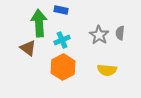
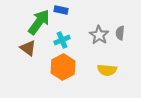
green arrow: moved 1 px up; rotated 40 degrees clockwise
